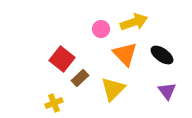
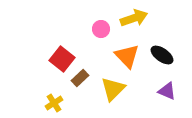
yellow arrow: moved 4 px up
orange triangle: moved 2 px right, 2 px down
purple triangle: rotated 30 degrees counterclockwise
yellow cross: rotated 12 degrees counterclockwise
